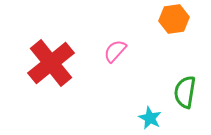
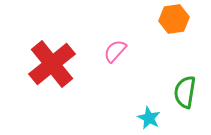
red cross: moved 1 px right, 1 px down
cyan star: moved 1 px left
